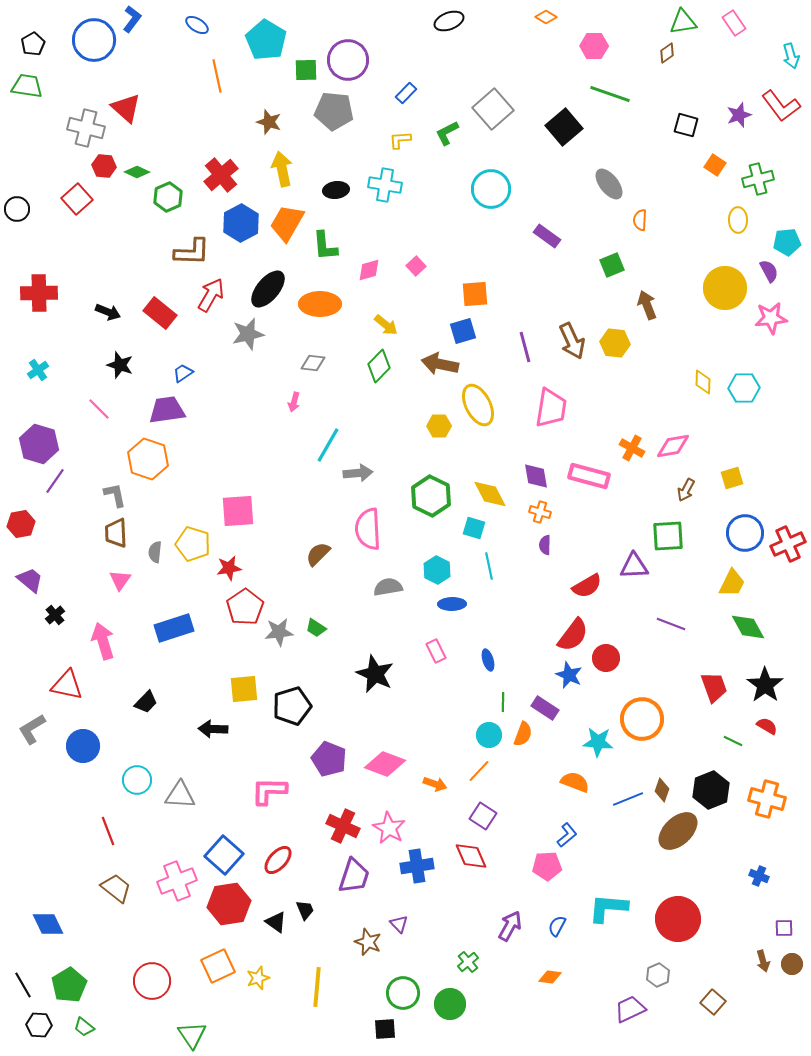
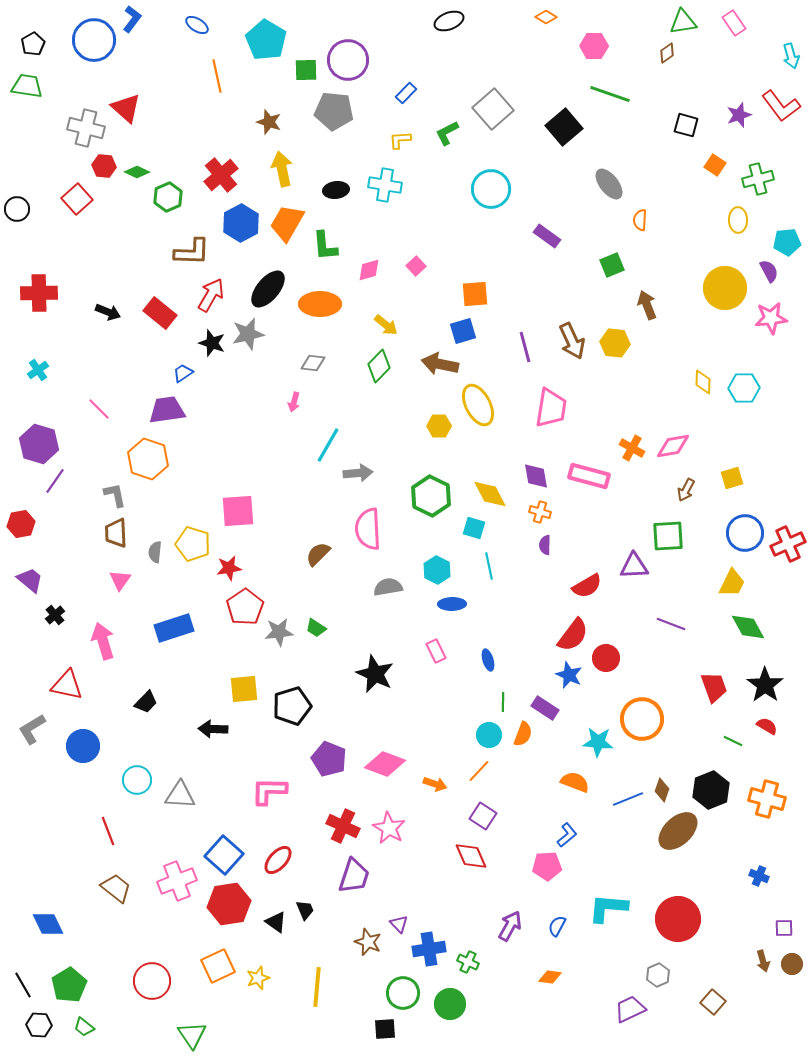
black star at (120, 365): moved 92 px right, 22 px up
blue cross at (417, 866): moved 12 px right, 83 px down
green cross at (468, 962): rotated 25 degrees counterclockwise
